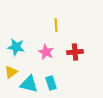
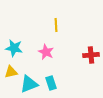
cyan star: moved 2 px left, 1 px down
red cross: moved 16 px right, 3 px down
yellow triangle: rotated 24 degrees clockwise
cyan triangle: rotated 36 degrees counterclockwise
